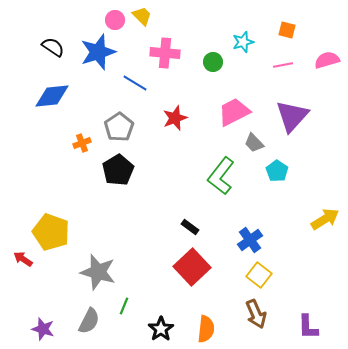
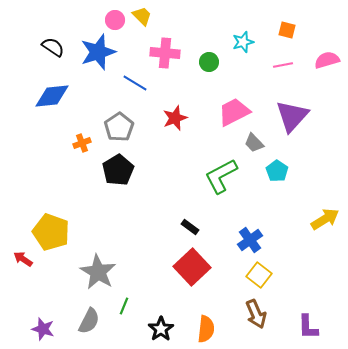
green circle: moved 4 px left
green L-shape: rotated 24 degrees clockwise
gray star: rotated 15 degrees clockwise
